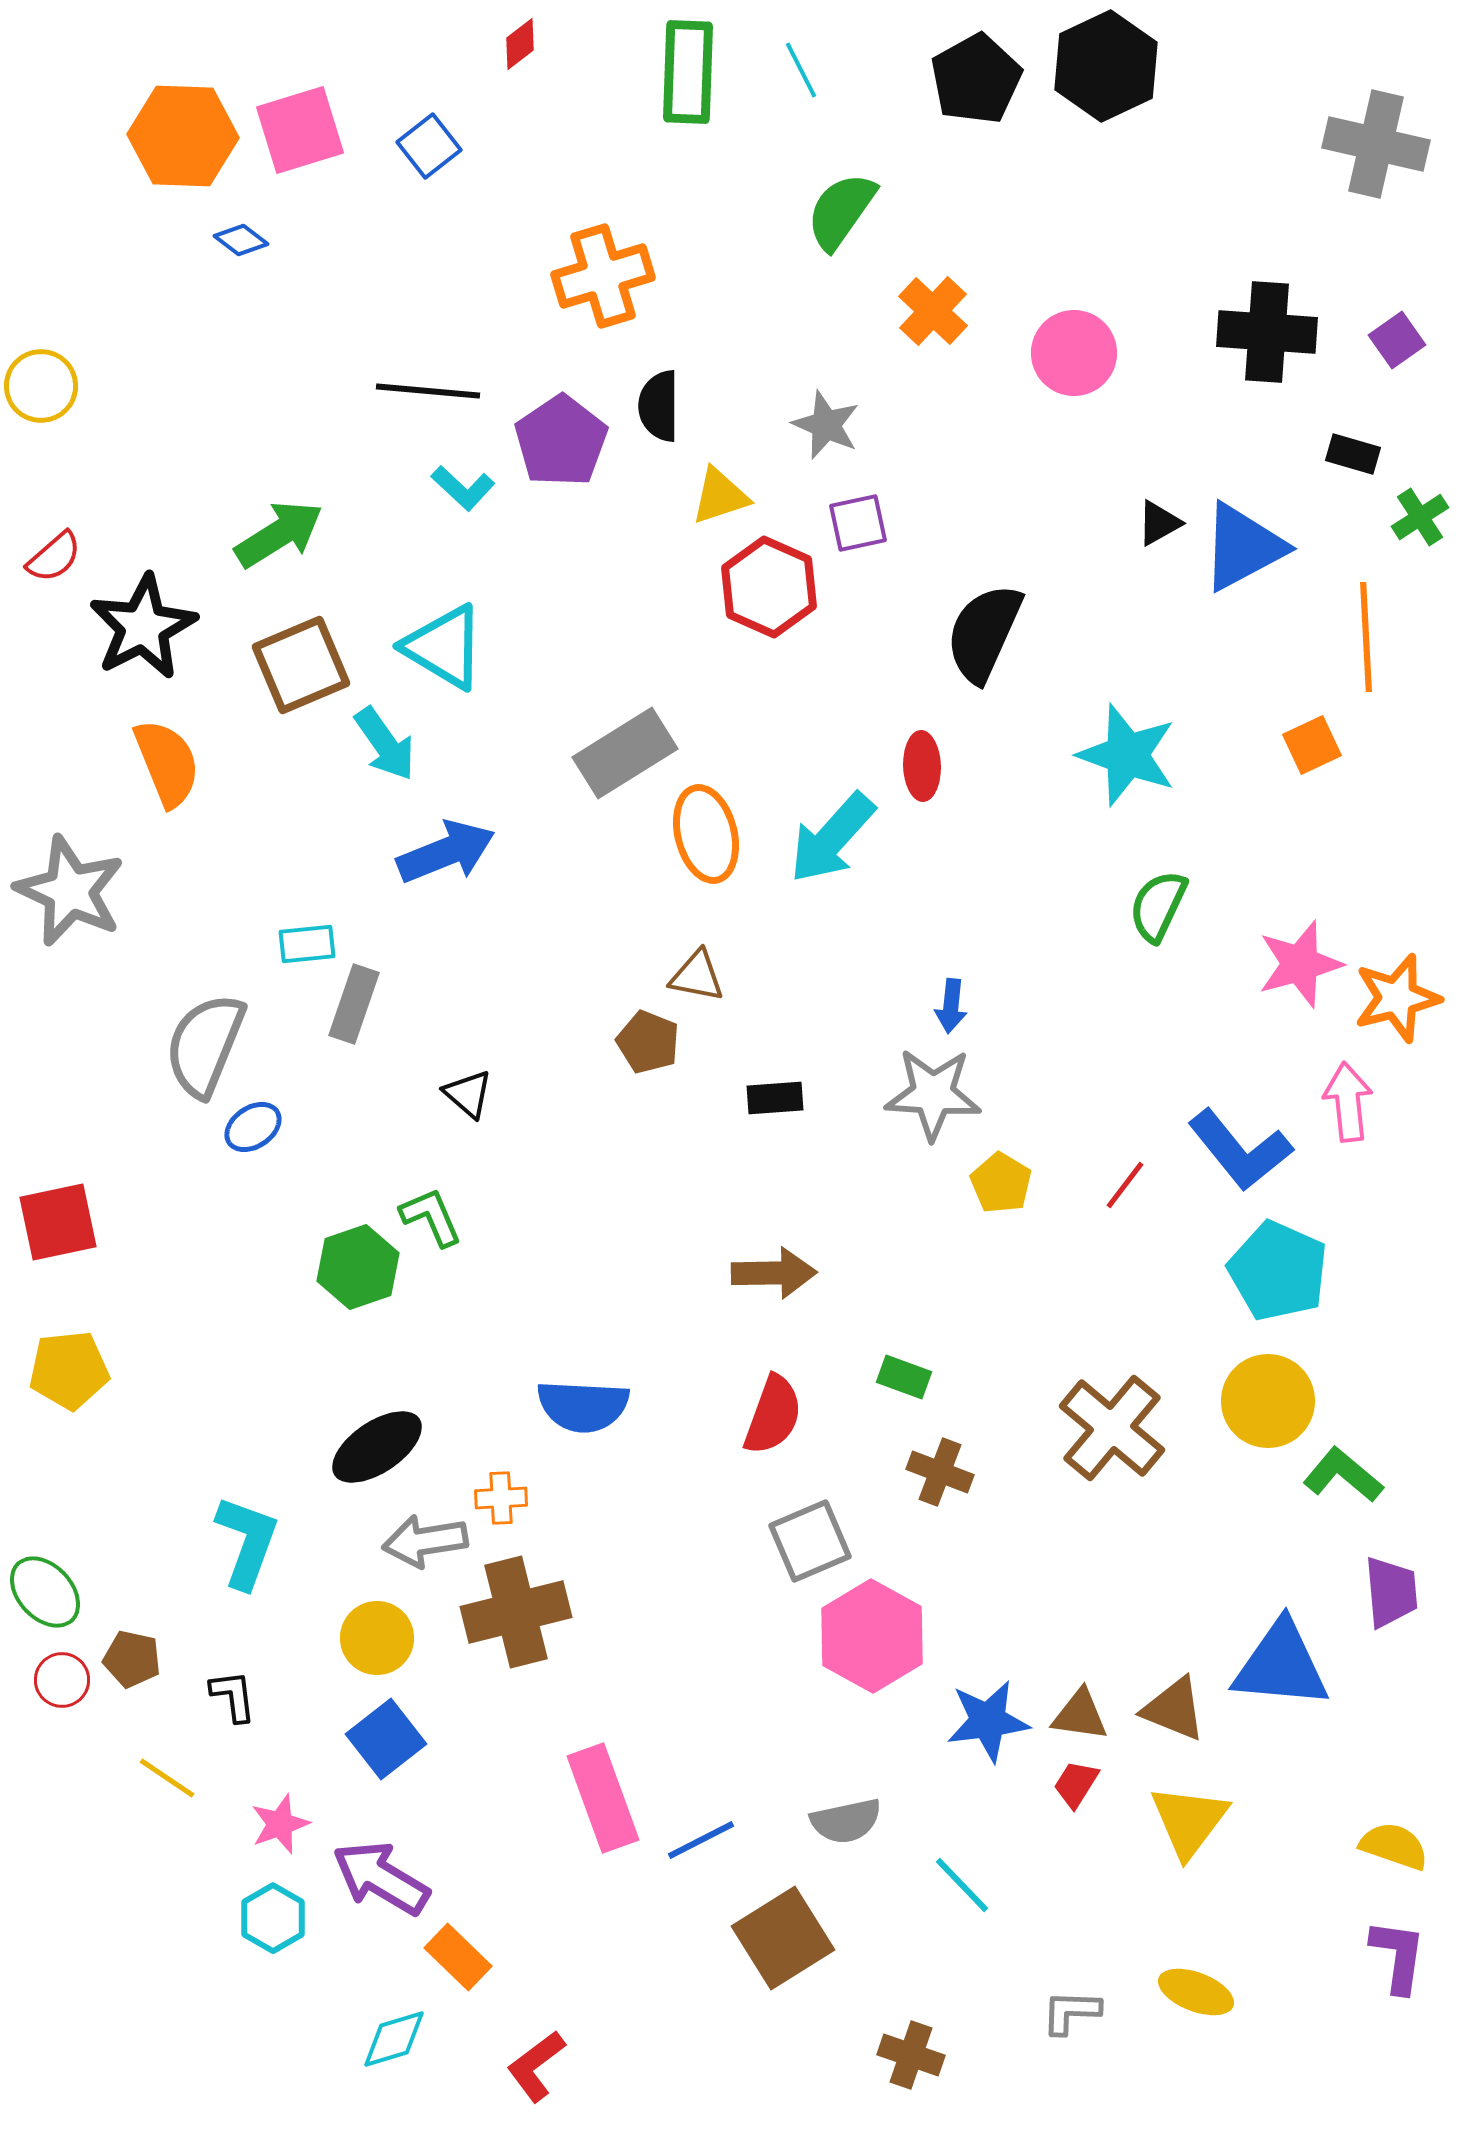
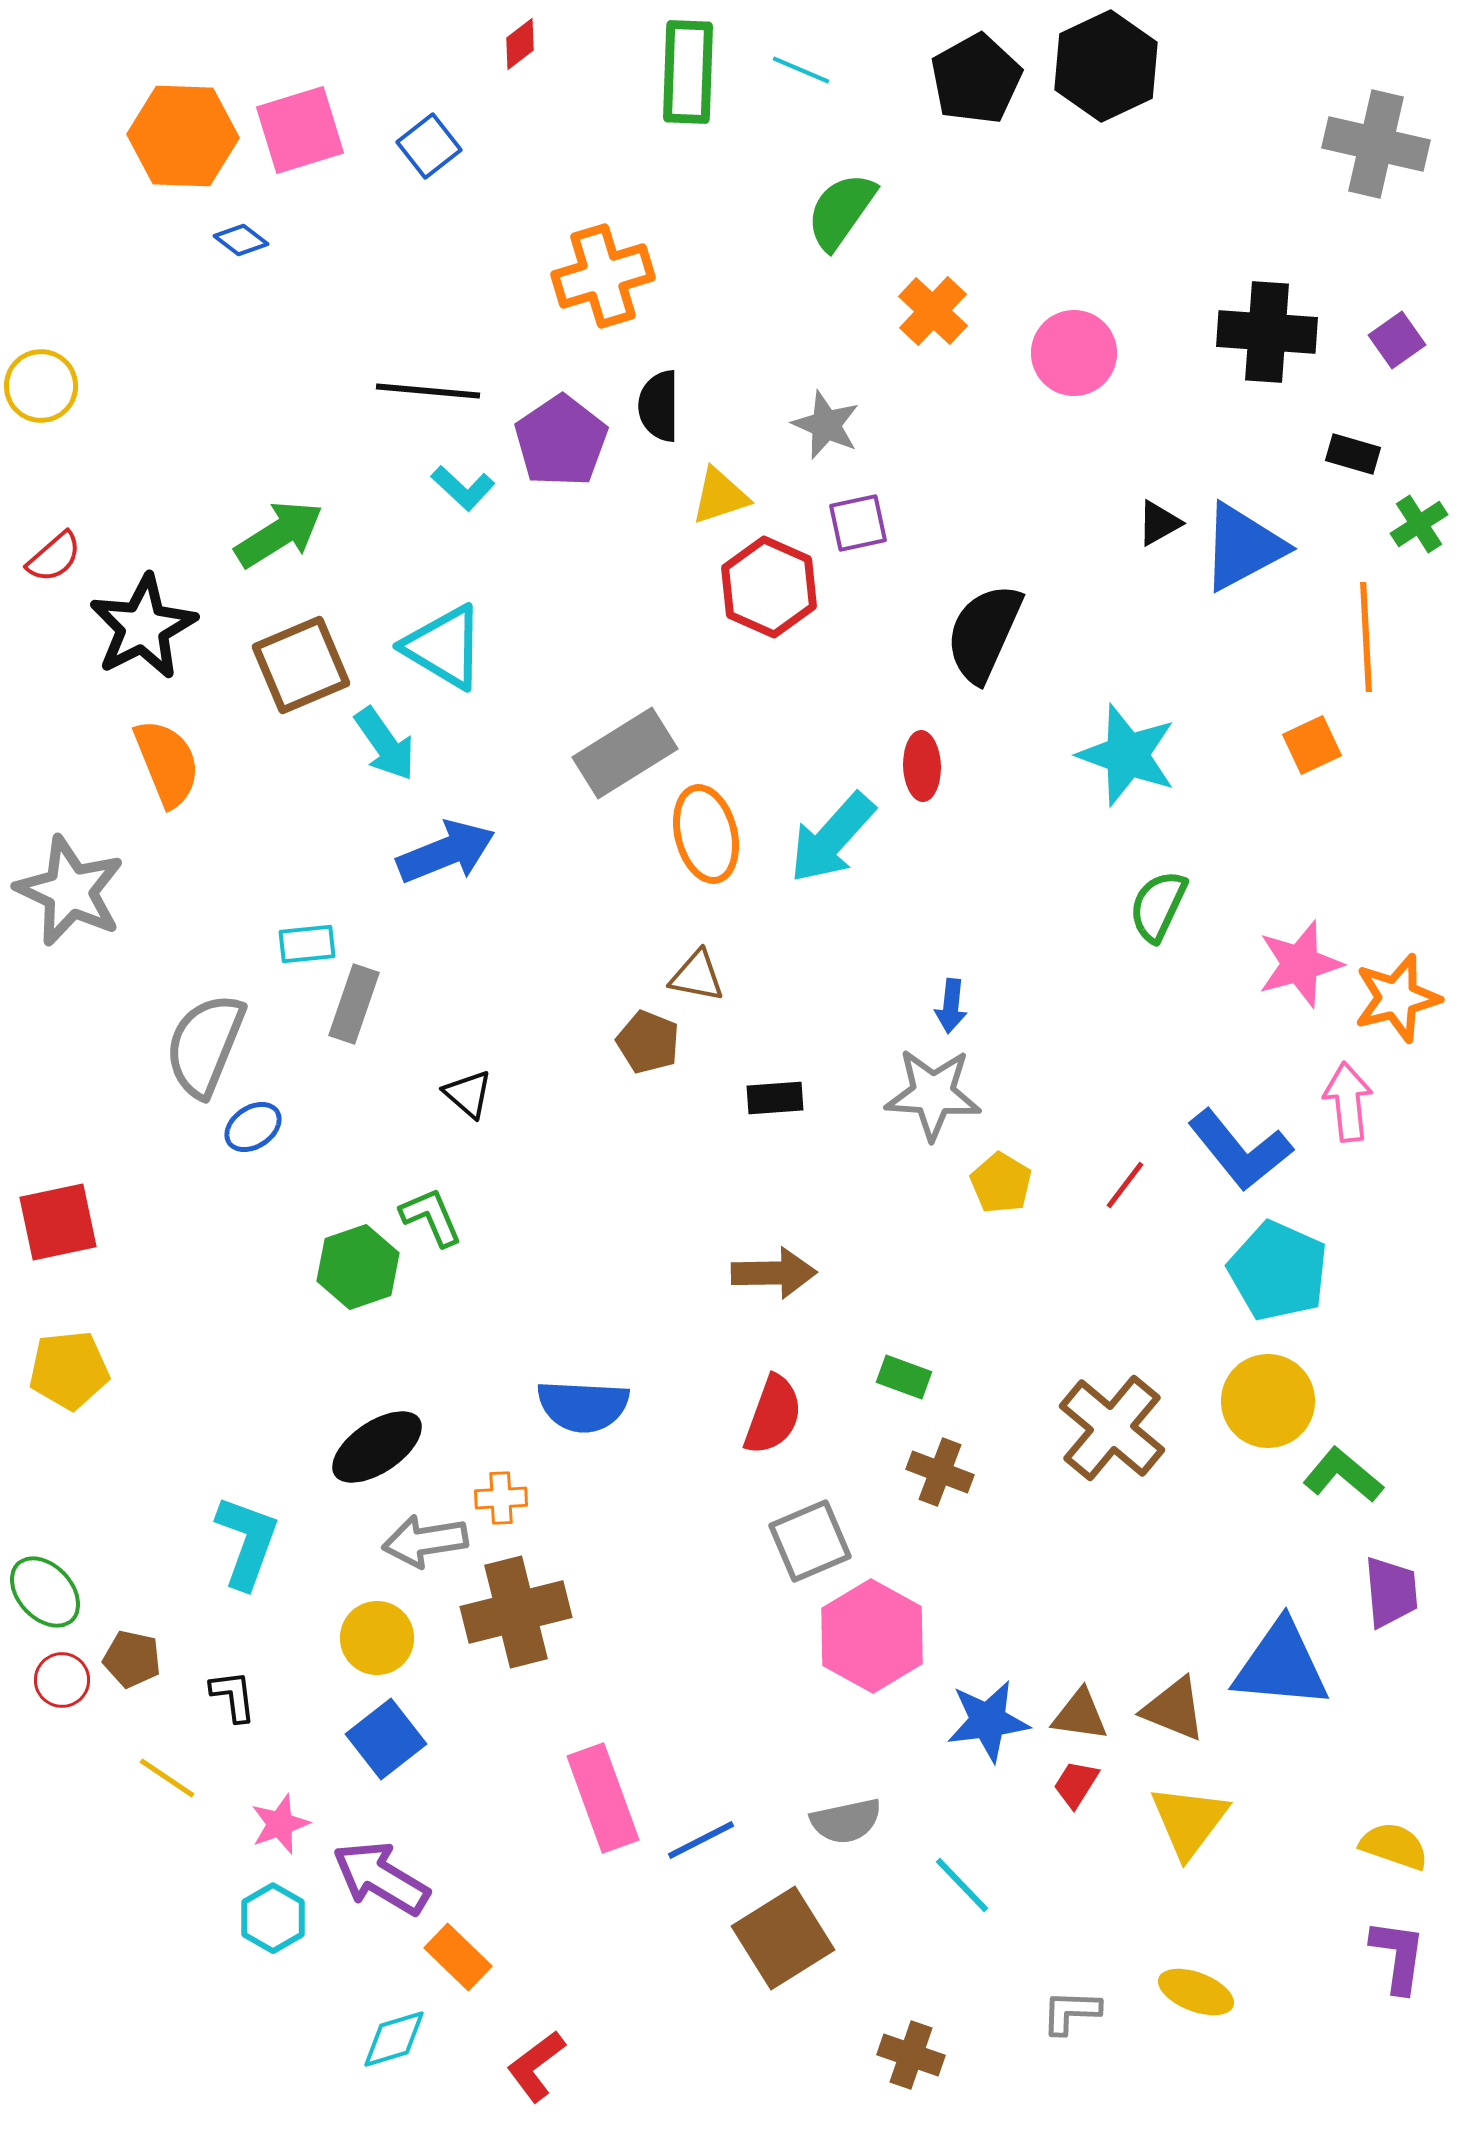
cyan line at (801, 70): rotated 40 degrees counterclockwise
green cross at (1420, 517): moved 1 px left, 7 px down
